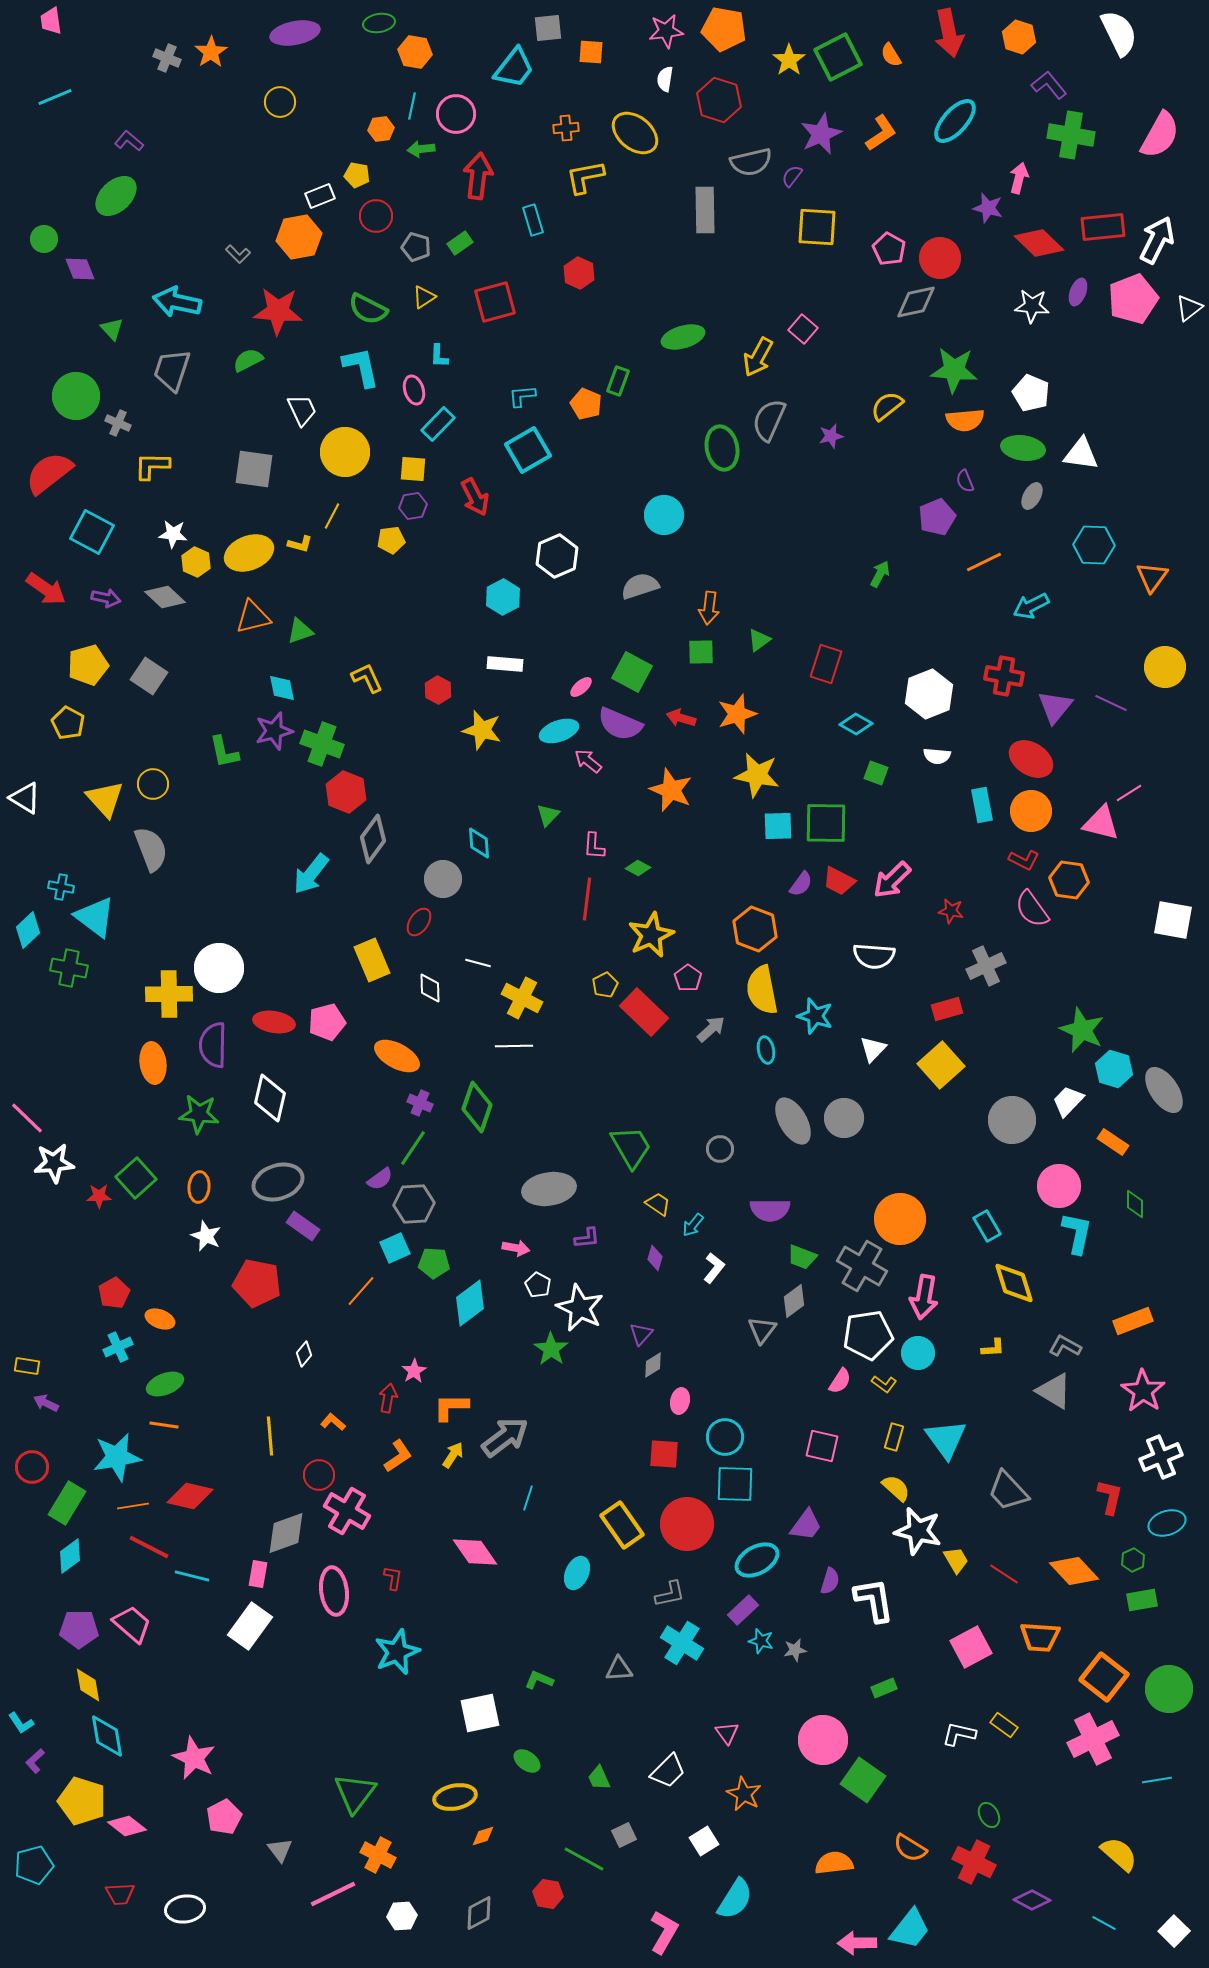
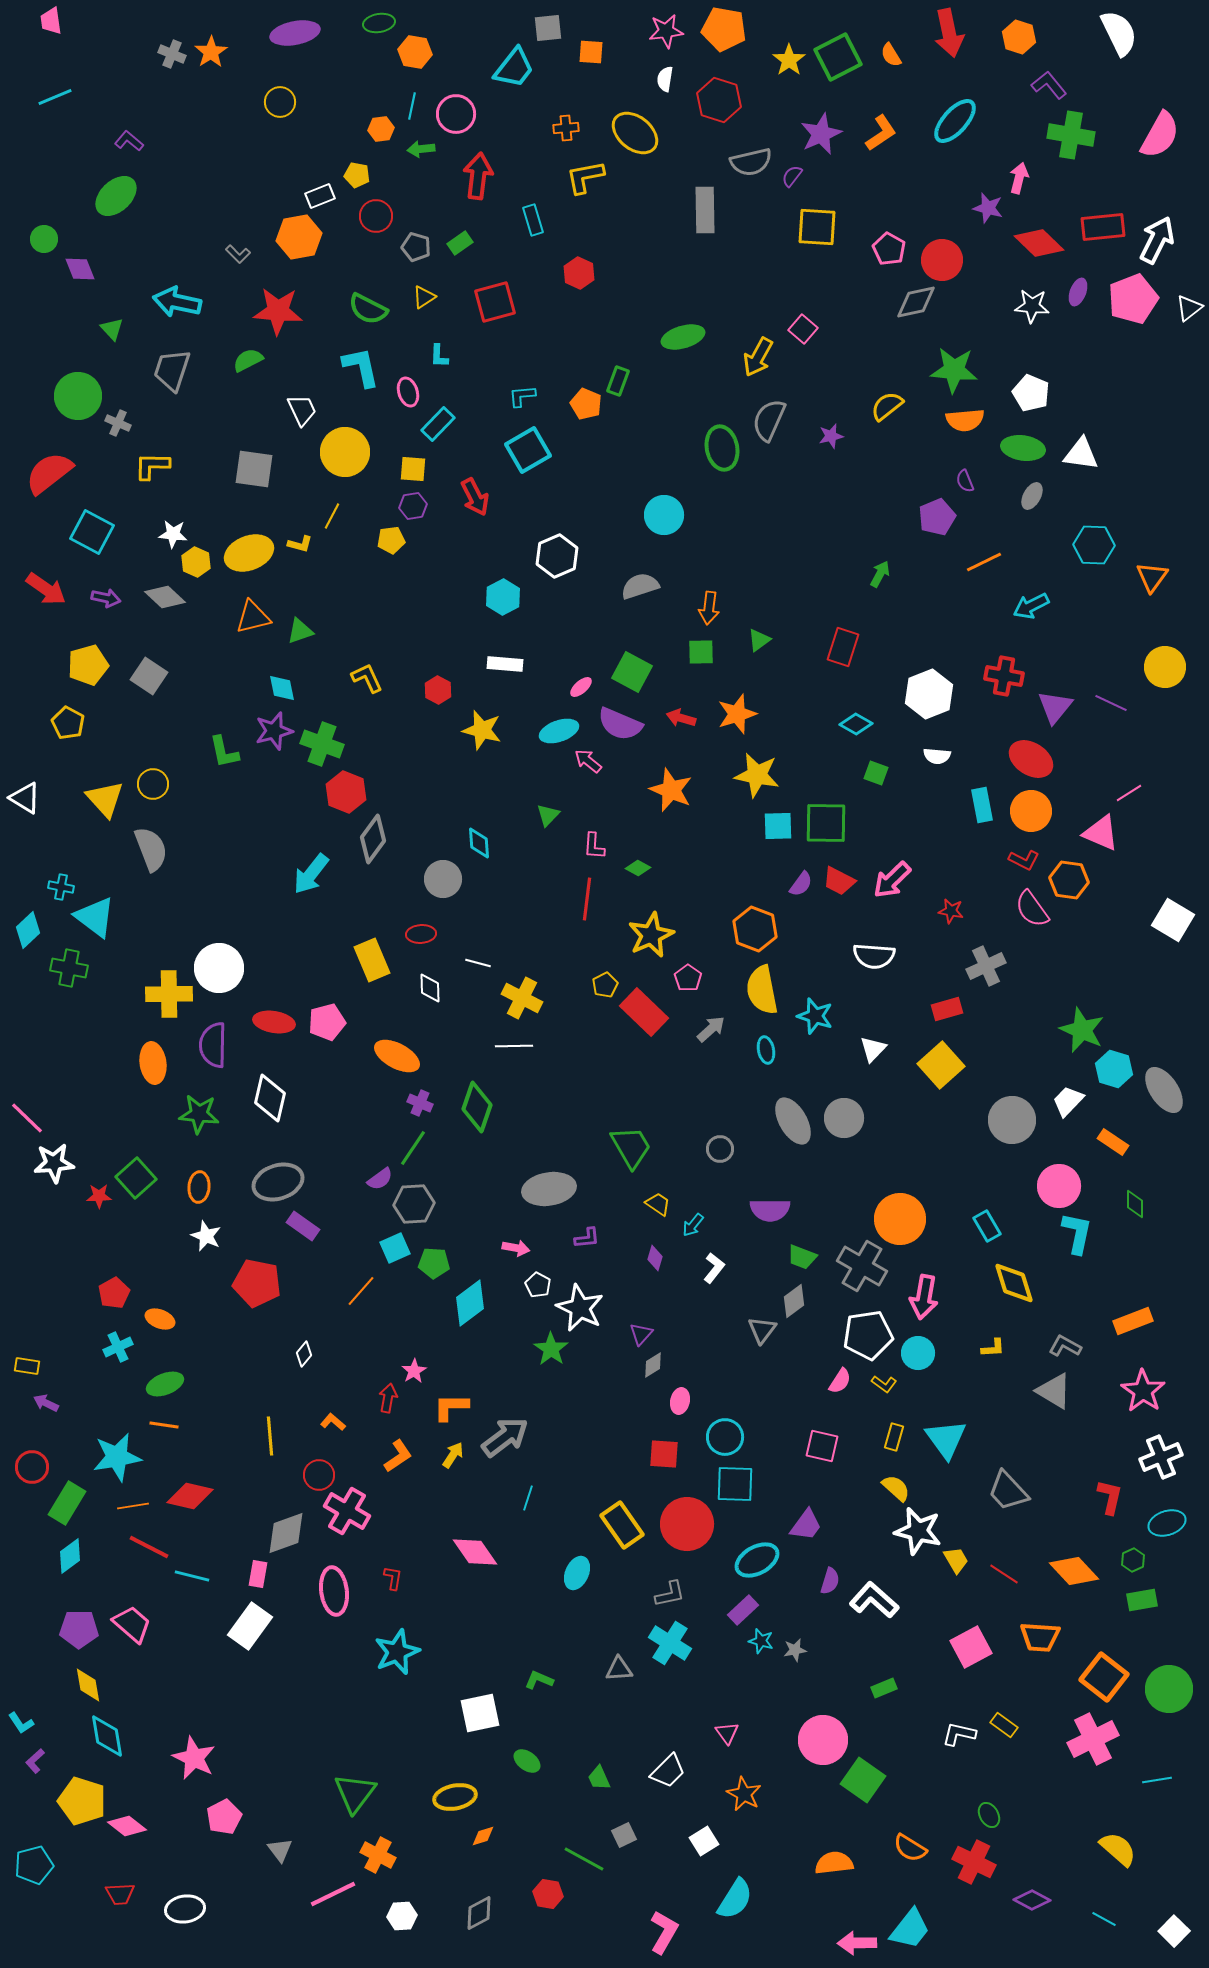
gray cross at (167, 58): moved 5 px right, 4 px up
red circle at (940, 258): moved 2 px right, 2 px down
pink ellipse at (414, 390): moved 6 px left, 2 px down
green circle at (76, 396): moved 2 px right
red rectangle at (826, 664): moved 17 px right, 17 px up
pink triangle at (1101, 823): moved 10 px down; rotated 9 degrees clockwise
white square at (1173, 920): rotated 21 degrees clockwise
red ellipse at (419, 922): moved 2 px right, 12 px down; rotated 52 degrees clockwise
white L-shape at (874, 1600): rotated 39 degrees counterclockwise
cyan cross at (682, 1643): moved 12 px left
yellow semicircle at (1119, 1854): moved 1 px left, 5 px up
cyan line at (1104, 1923): moved 4 px up
